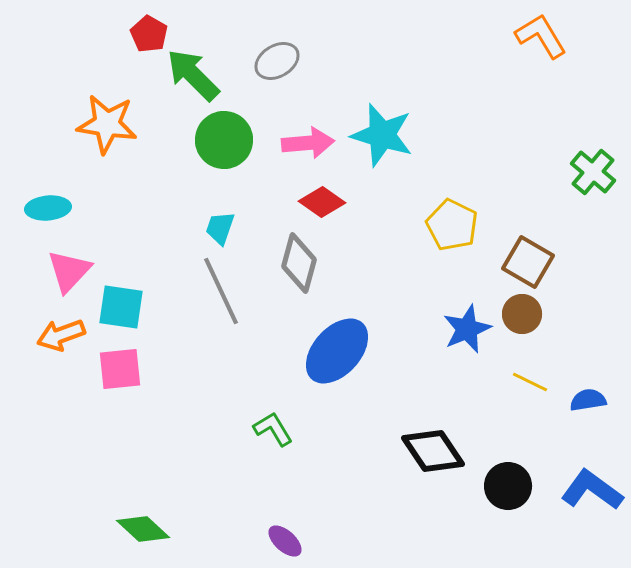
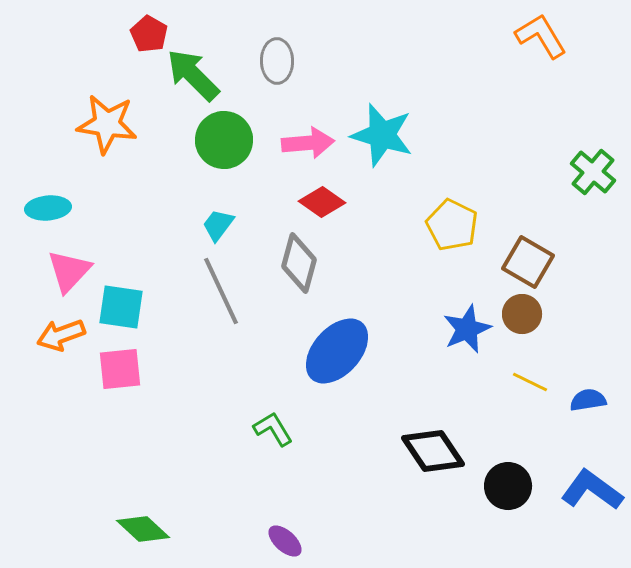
gray ellipse: rotated 60 degrees counterclockwise
cyan trapezoid: moved 2 px left, 3 px up; rotated 18 degrees clockwise
